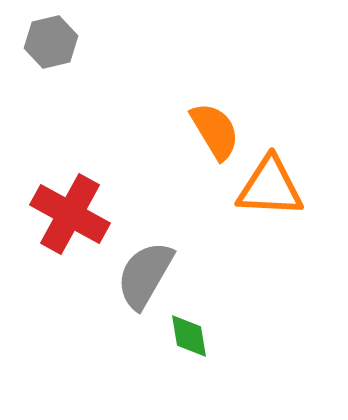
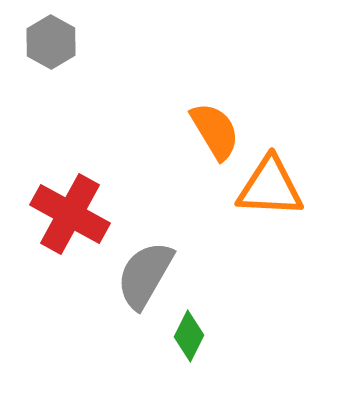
gray hexagon: rotated 18 degrees counterclockwise
green diamond: rotated 36 degrees clockwise
